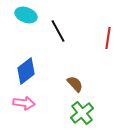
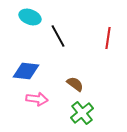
cyan ellipse: moved 4 px right, 2 px down
black line: moved 5 px down
blue diamond: rotated 44 degrees clockwise
brown semicircle: rotated 12 degrees counterclockwise
pink arrow: moved 13 px right, 4 px up
